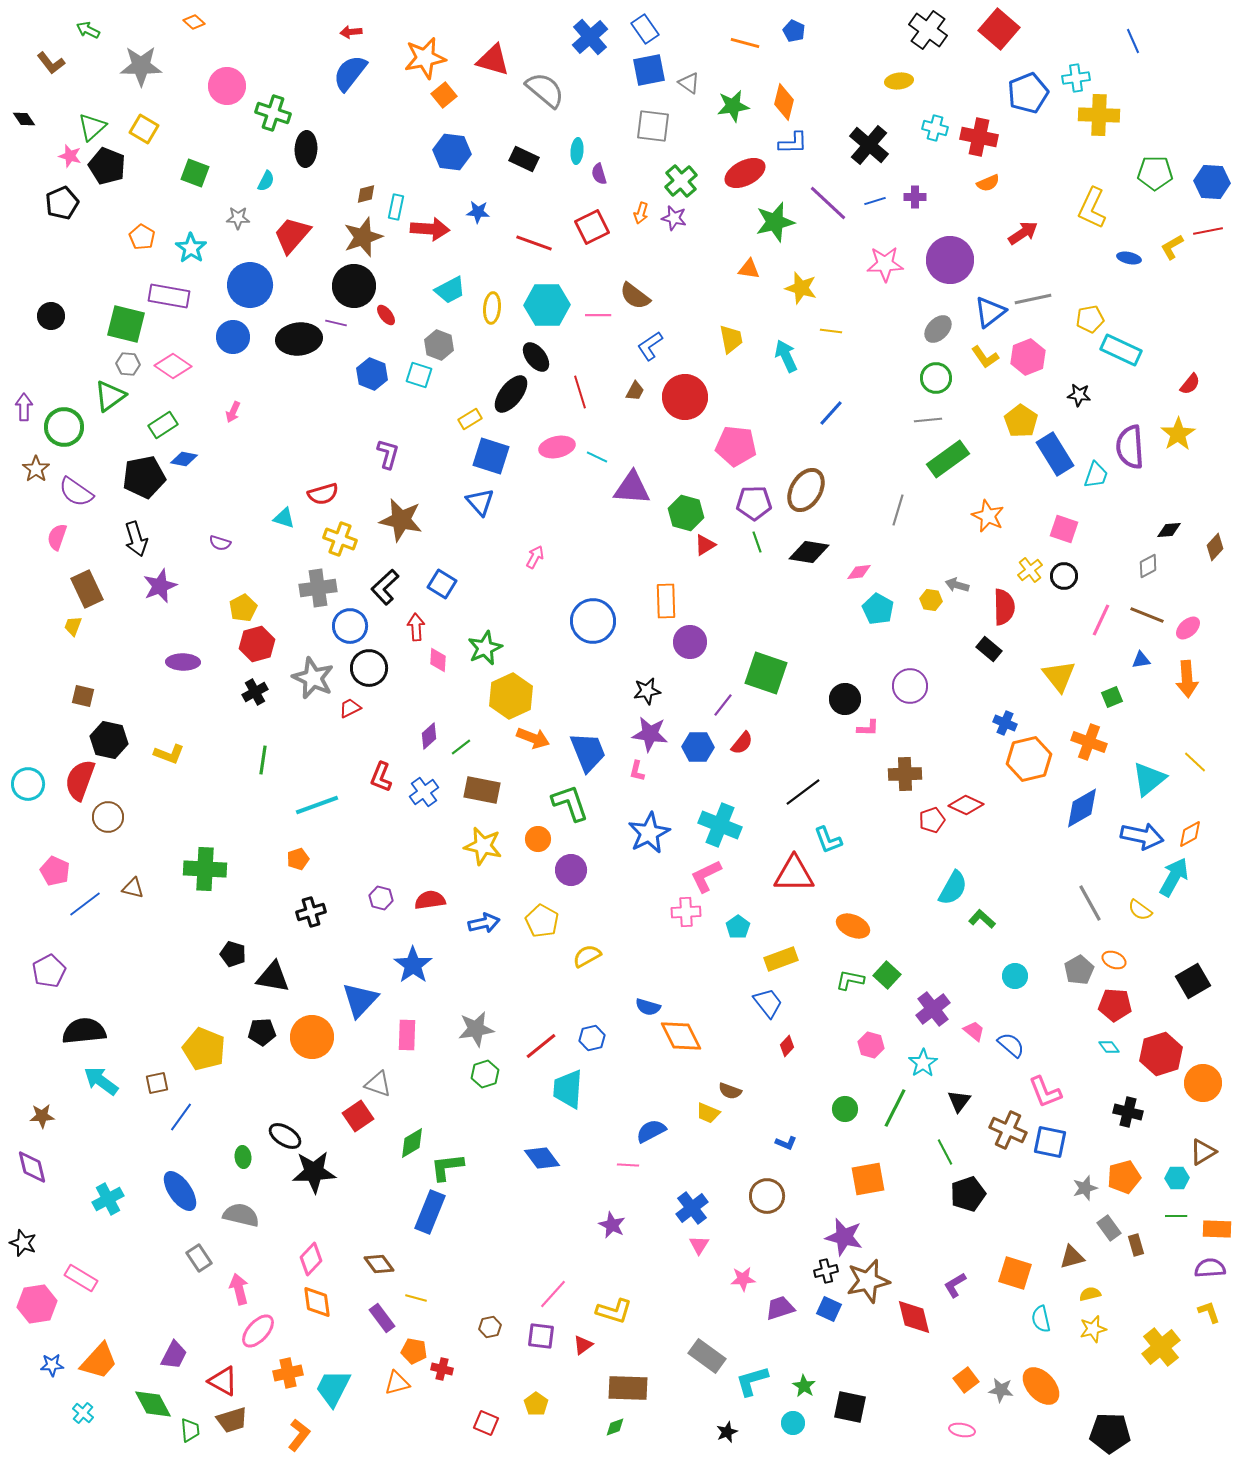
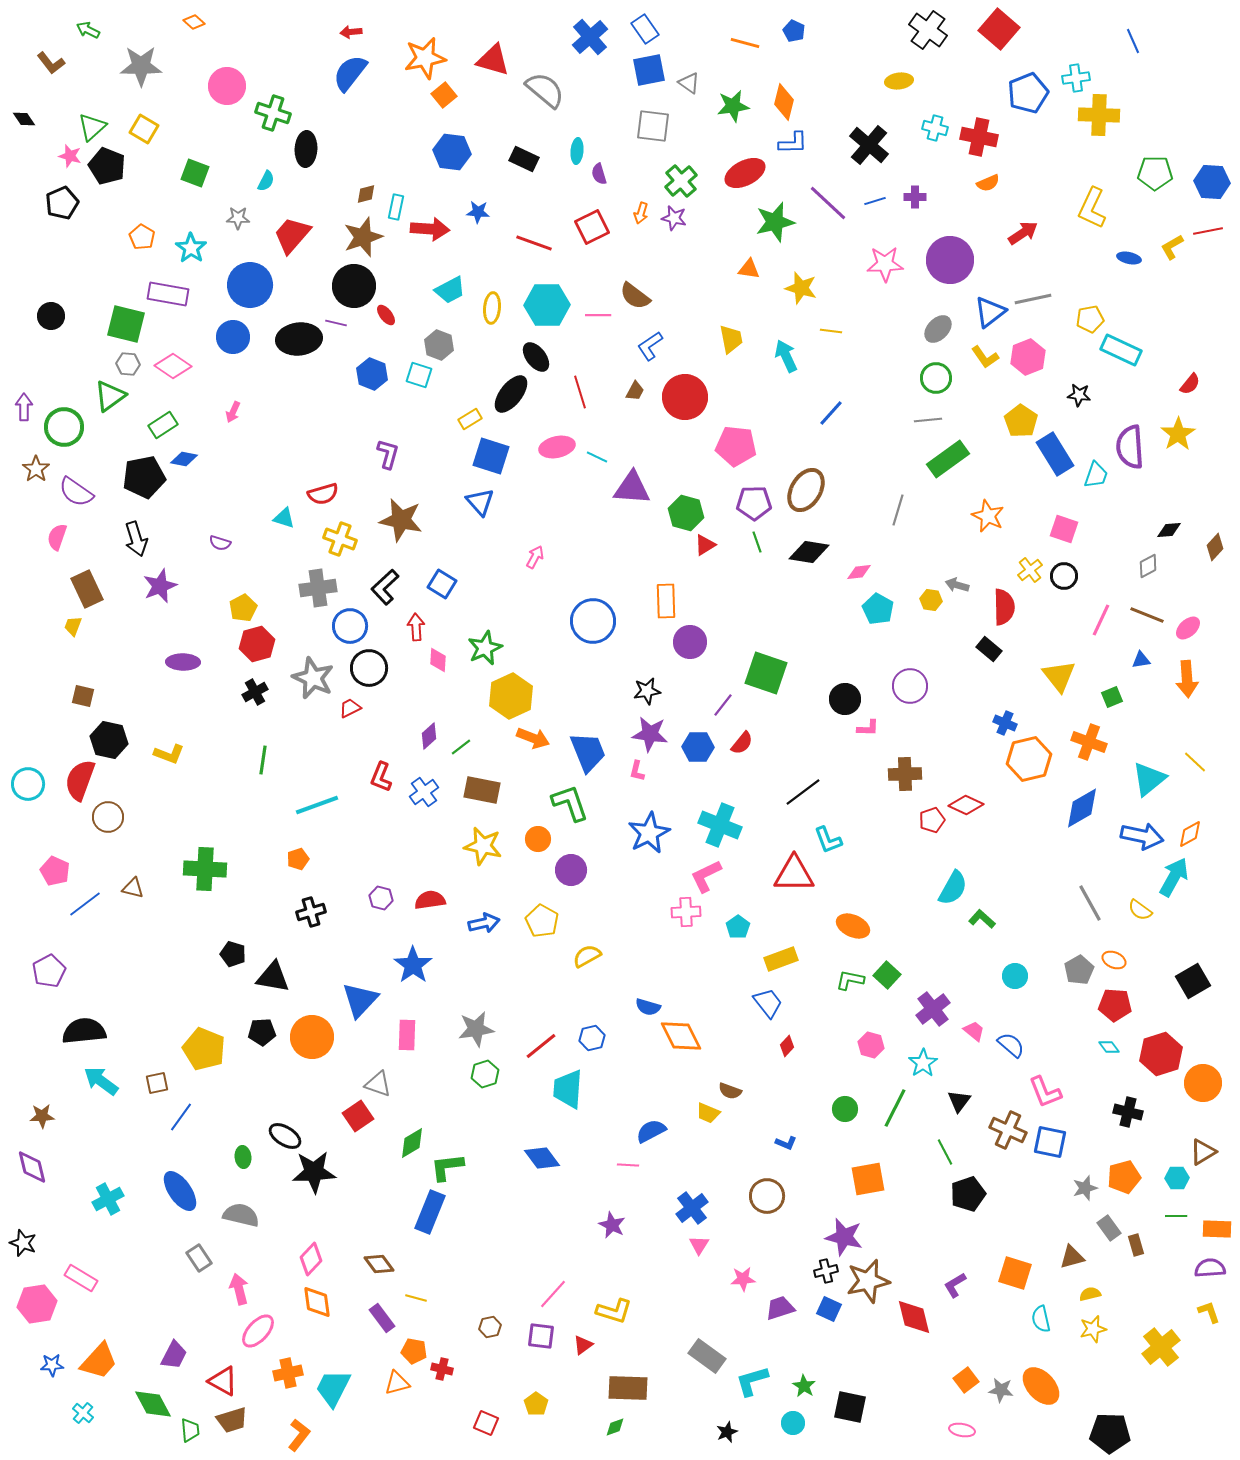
purple rectangle at (169, 296): moved 1 px left, 2 px up
